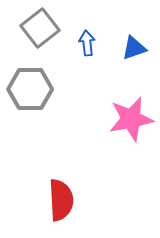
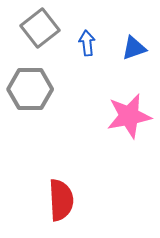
pink star: moved 2 px left, 3 px up
